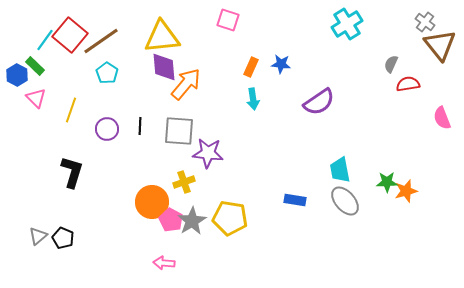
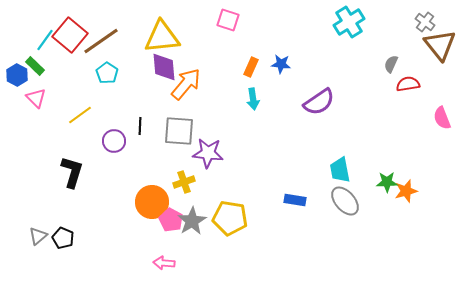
cyan cross: moved 2 px right, 2 px up
yellow line: moved 9 px right, 5 px down; rotated 35 degrees clockwise
purple circle: moved 7 px right, 12 px down
